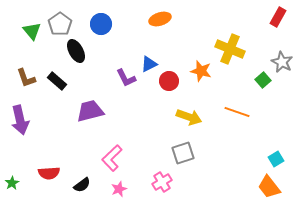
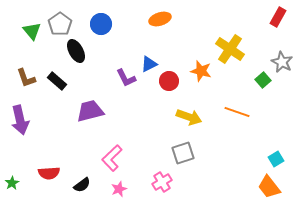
yellow cross: rotated 12 degrees clockwise
